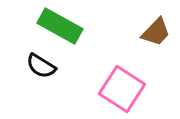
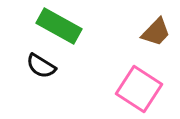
green rectangle: moved 1 px left
pink square: moved 17 px right
